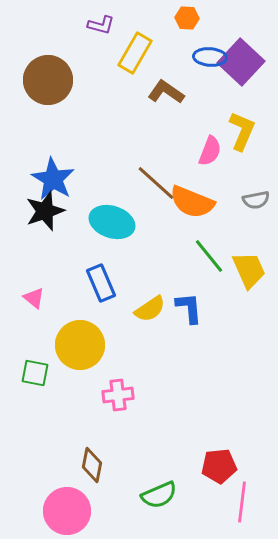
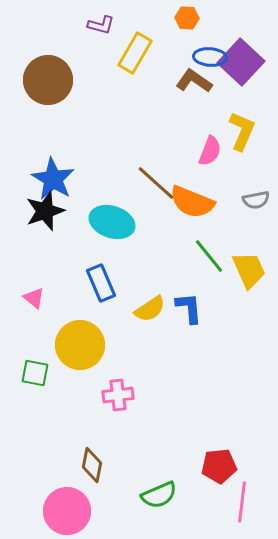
brown L-shape: moved 28 px right, 11 px up
